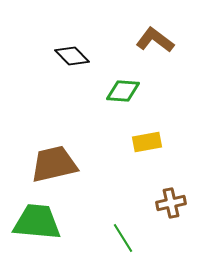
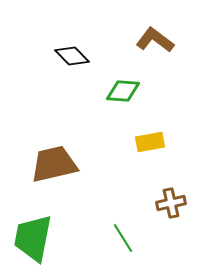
yellow rectangle: moved 3 px right
green trapezoid: moved 4 px left, 16 px down; rotated 84 degrees counterclockwise
